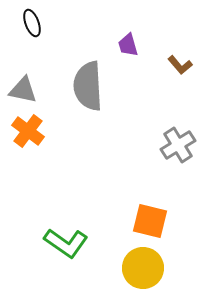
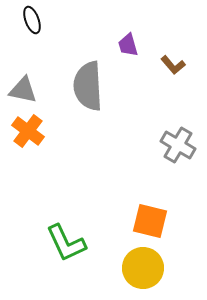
black ellipse: moved 3 px up
brown L-shape: moved 7 px left
gray cross: rotated 28 degrees counterclockwise
green L-shape: rotated 30 degrees clockwise
